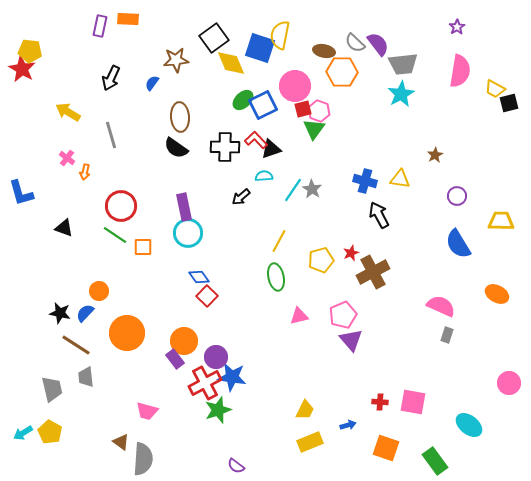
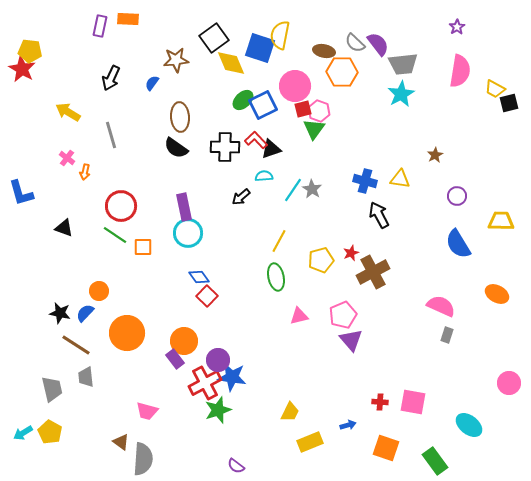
purple circle at (216, 357): moved 2 px right, 3 px down
yellow trapezoid at (305, 410): moved 15 px left, 2 px down
